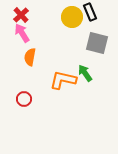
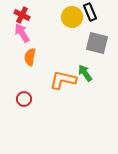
red cross: moved 1 px right; rotated 21 degrees counterclockwise
